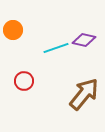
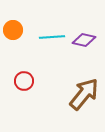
cyan line: moved 4 px left, 11 px up; rotated 15 degrees clockwise
